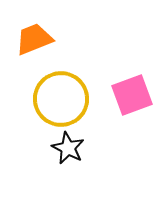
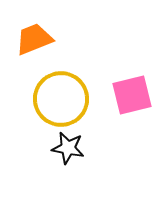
pink square: rotated 6 degrees clockwise
black star: rotated 16 degrees counterclockwise
